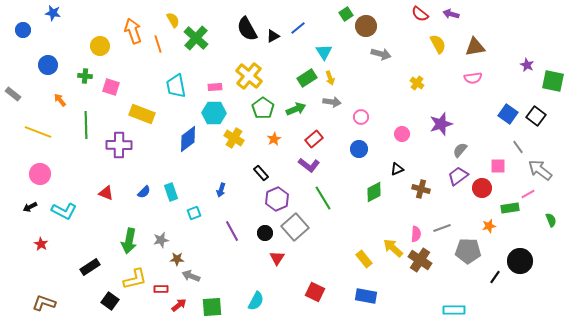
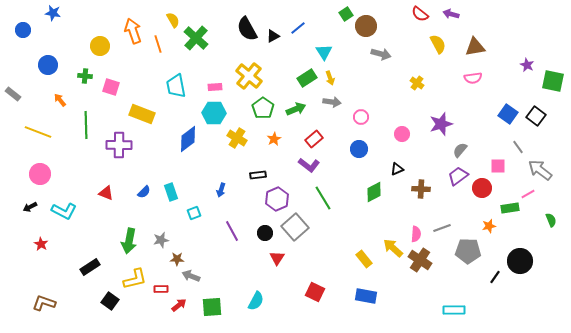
yellow cross at (234, 138): moved 3 px right
black rectangle at (261, 173): moved 3 px left, 2 px down; rotated 56 degrees counterclockwise
brown cross at (421, 189): rotated 12 degrees counterclockwise
